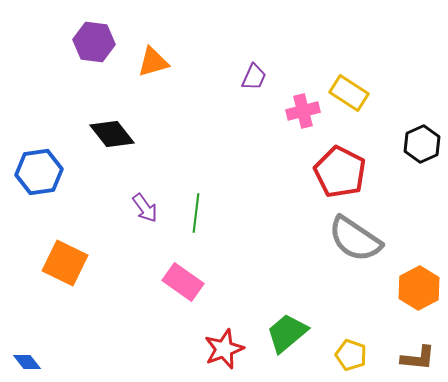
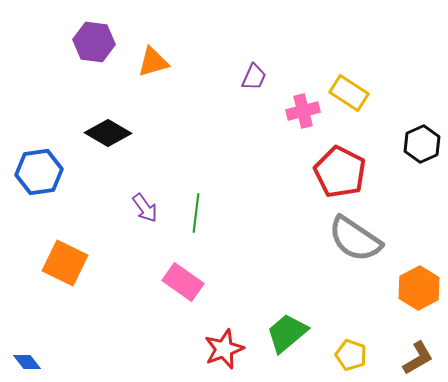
black diamond: moved 4 px left, 1 px up; rotated 21 degrees counterclockwise
brown L-shape: rotated 36 degrees counterclockwise
